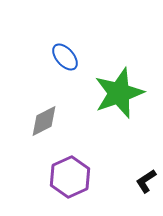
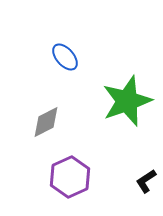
green star: moved 8 px right, 8 px down
gray diamond: moved 2 px right, 1 px down
